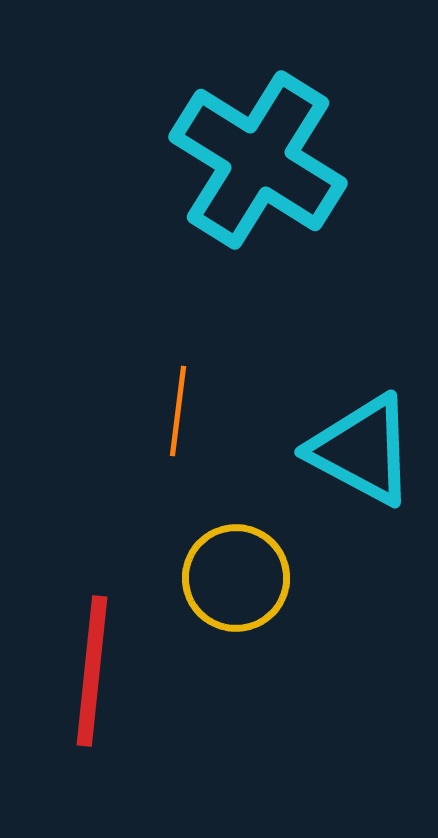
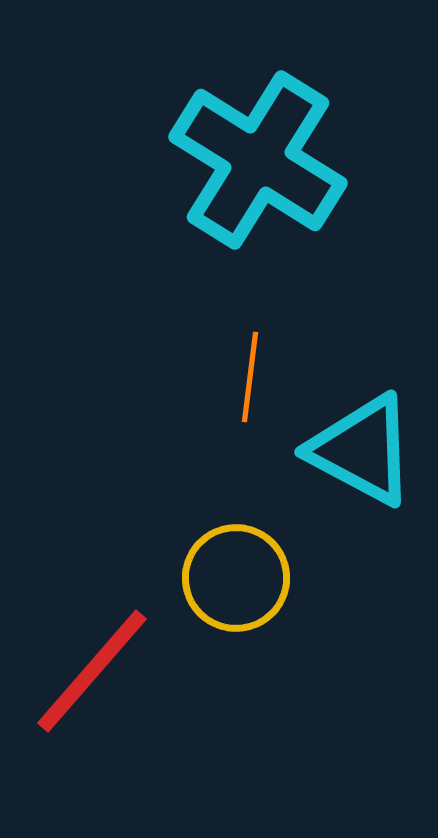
orange line: moved 72 px right, 34 px up
red line: rotated 35 degrees clockwise
